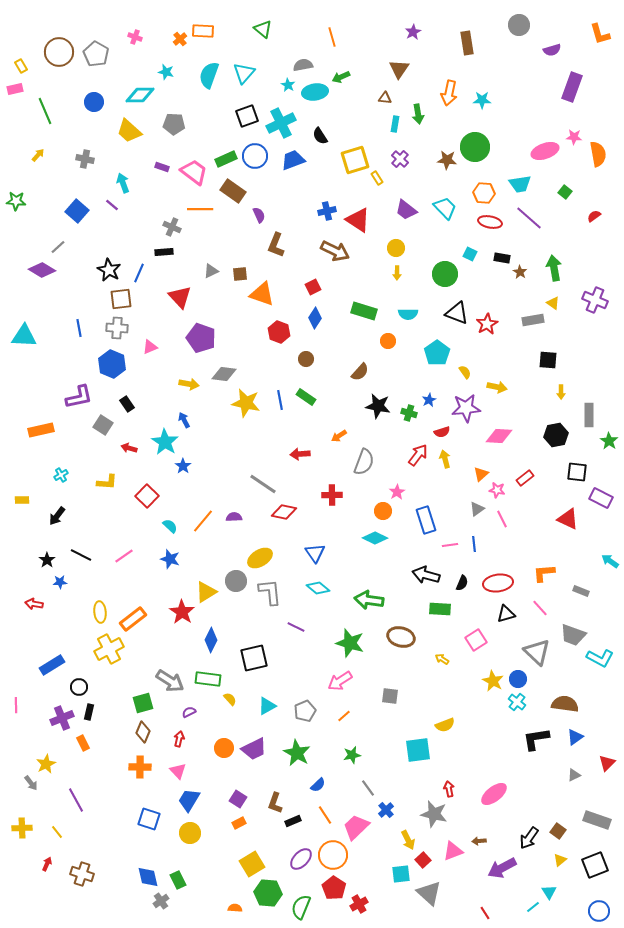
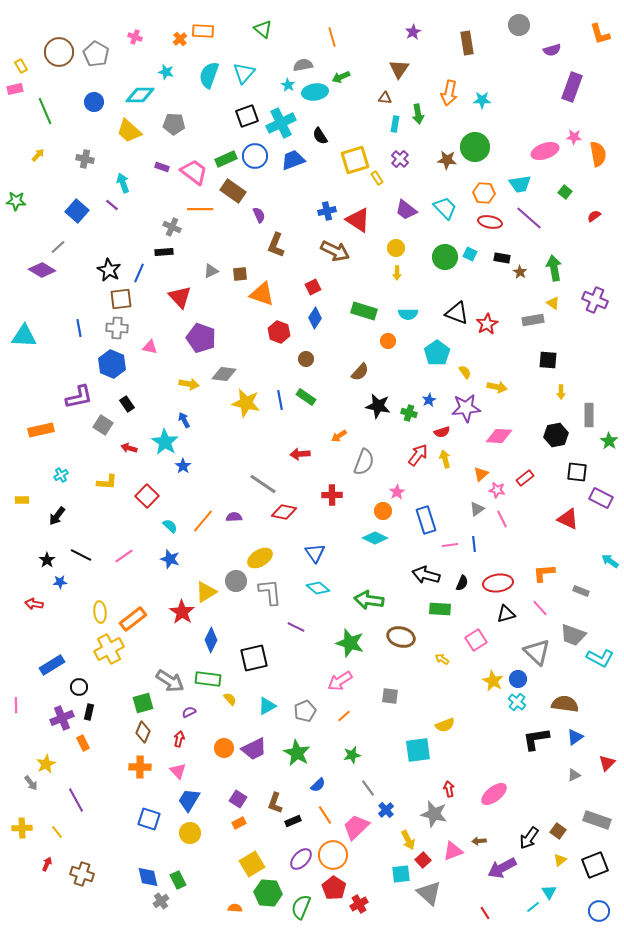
green circle at (445, 274): moved 17 px up
pink triangle at (150, 347): rotated 35 degrees clockwise
